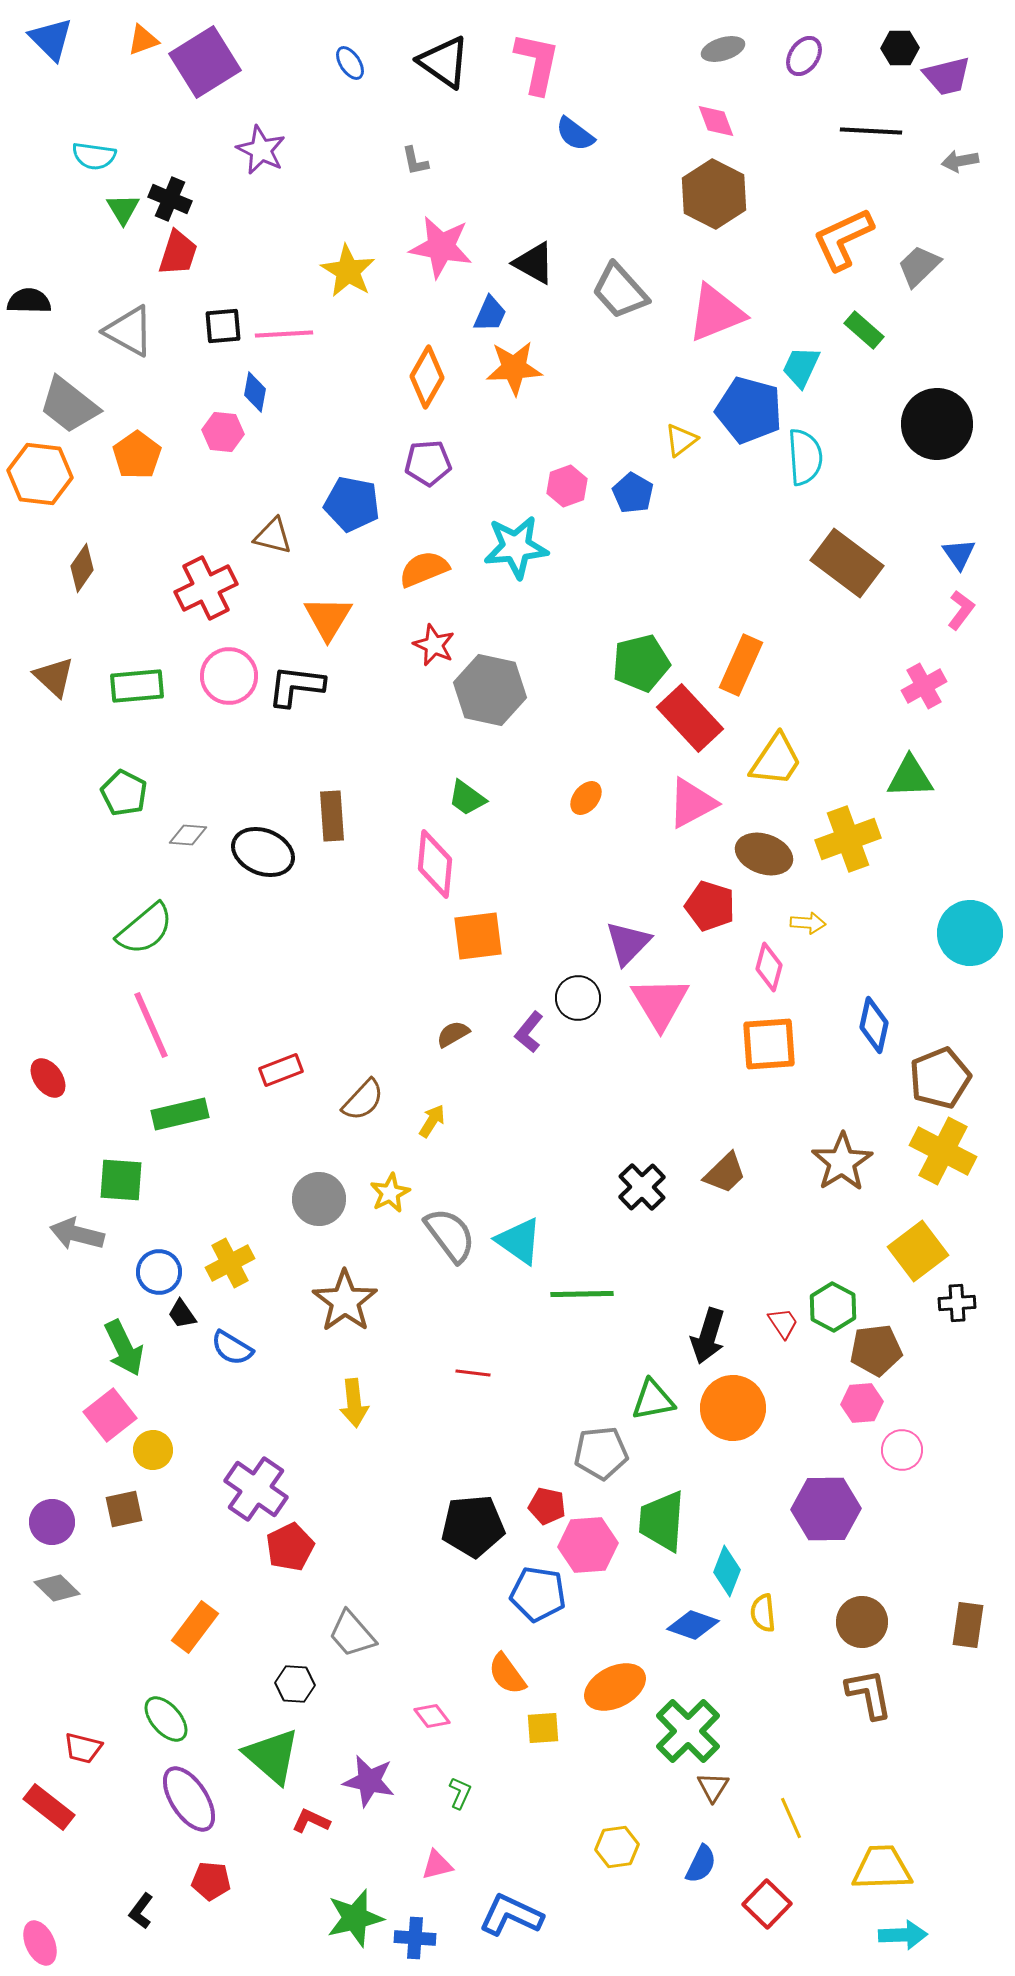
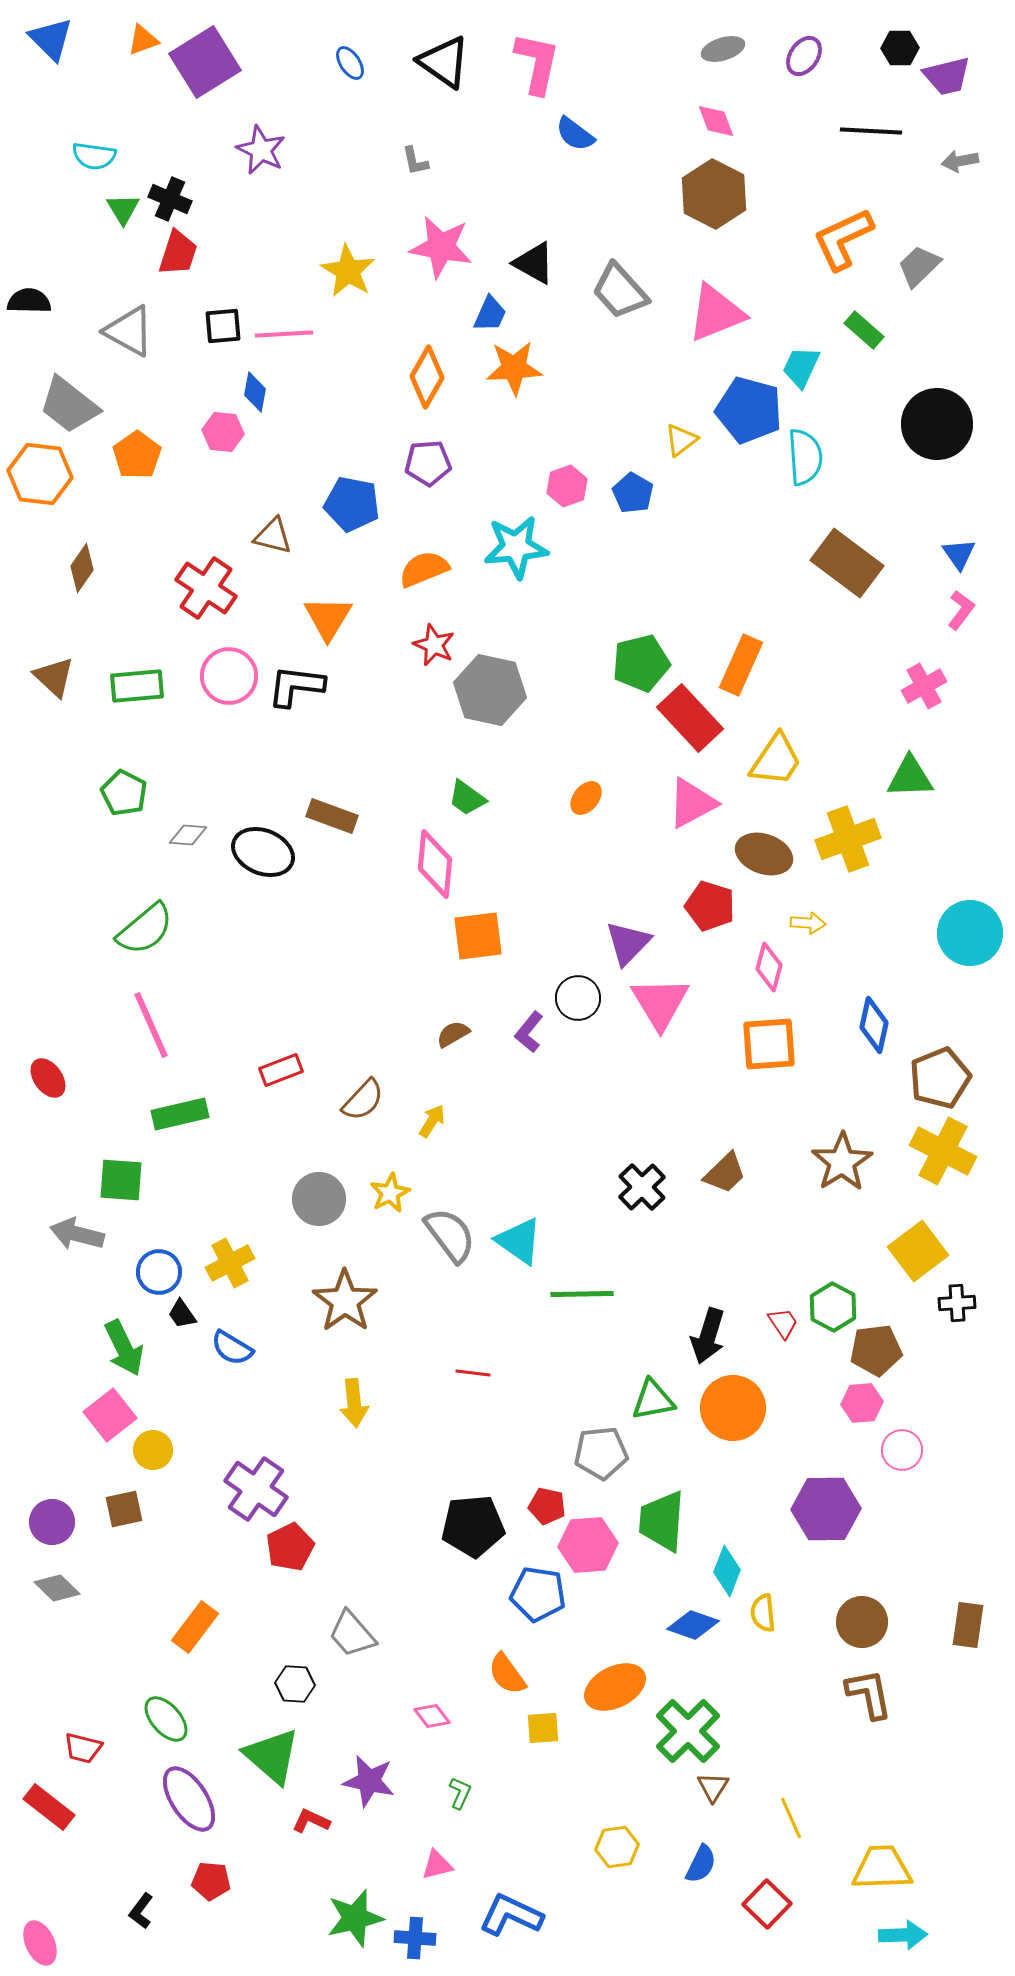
red cross at (206, 588): rotated 30 degrees counterclockwise
brown rectangle at (332, 816): rotated 66 degrees counterclockwise
